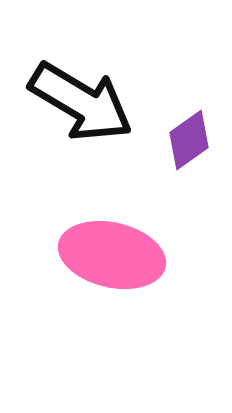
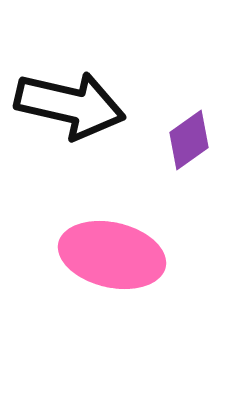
black arrow: moved 11 px left, 3 px down; rotated 18 degrees counterclockwise
